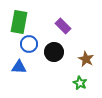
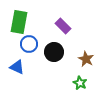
blue triangle: moved 2 px left; rotated 21 degrees clockwise
